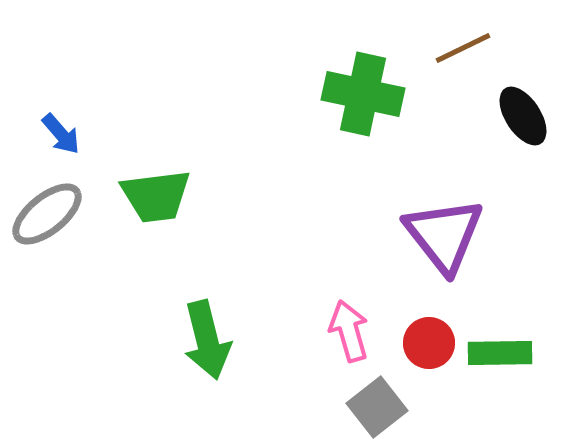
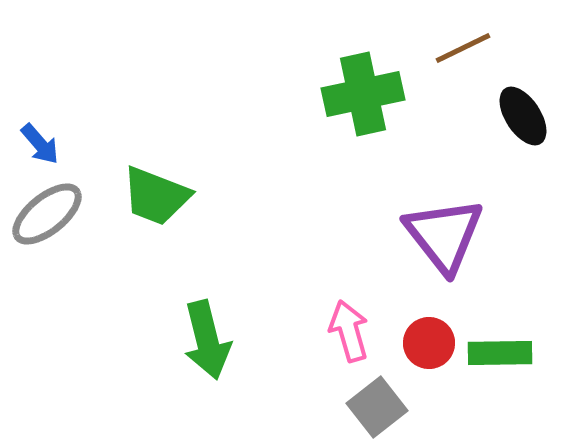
green cross: rotated 24 degrees counterclockwise
blue arrow: moved 21 px left, 10 px down
green trapezoid: rotated 28 degrees clockwise
